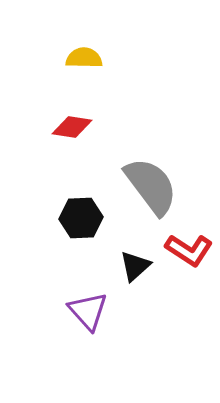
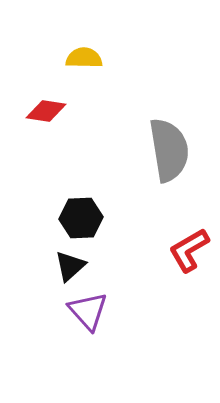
red diamond: moved 26 px left, 16 px up
gray semicircle: moved 18 px right, 36 px up; rotated 28 degrees clockwise
red L-shape: rotated 117 degrees clockwise
black triangle: moved 65 px left
